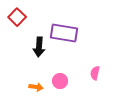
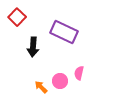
purple rectangle: moved 1 px up; rotated 16 degrees clockwise
black arrow: moved 6 px left
pink semicircle: moved 16 px left
orange arrow: moved 5 px right; rotated 144 degrees counterclockwise
